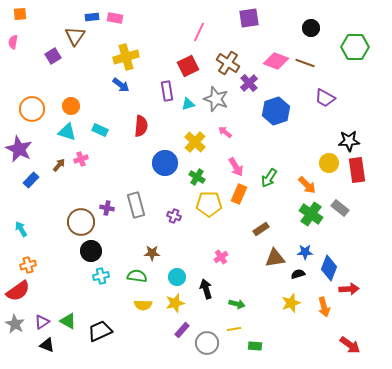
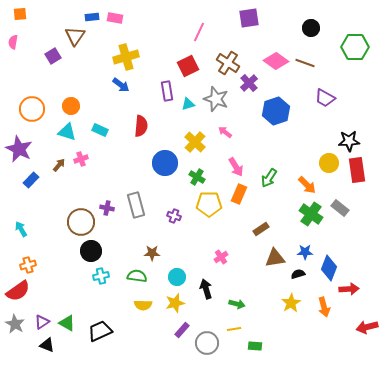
pink diamond at (276, 61): rotated 15 degrees clockwise
yellow star at (291, 303): rotated 12 degrees counterclockwise
green triangle at (68, 321): moved 1 px left, 2 px down
red arrow at (350, 345): moved 17 px right, 18 px up; rotated 130 degrees clockwise
